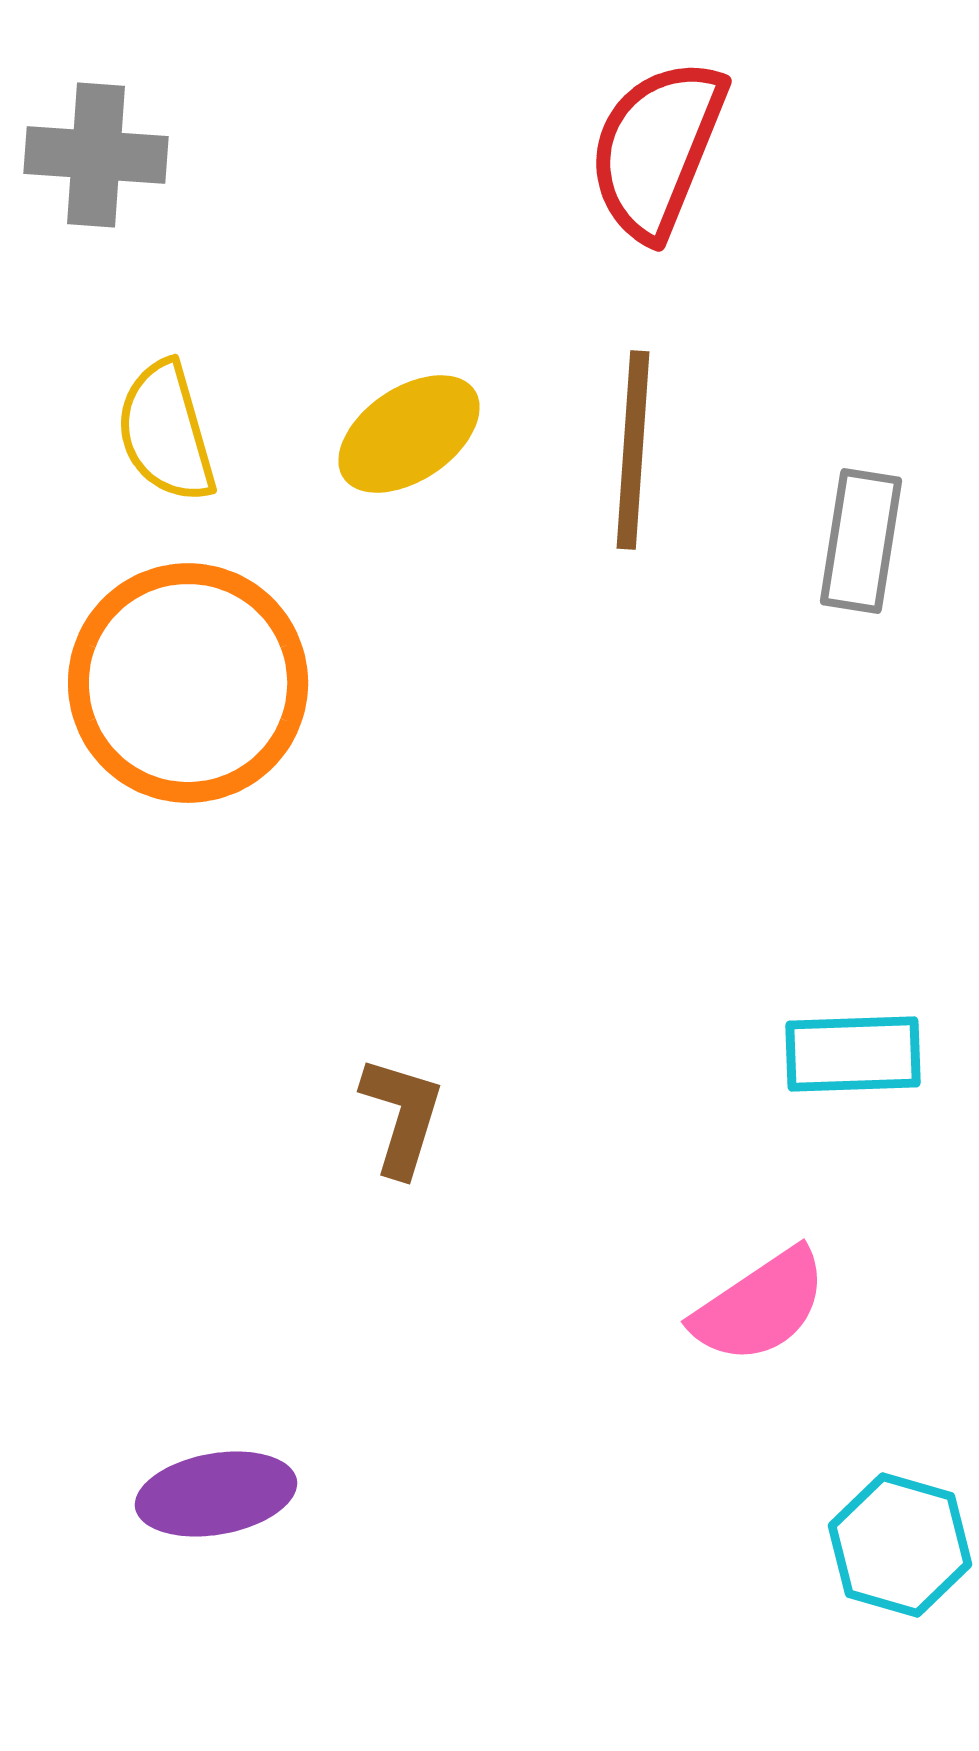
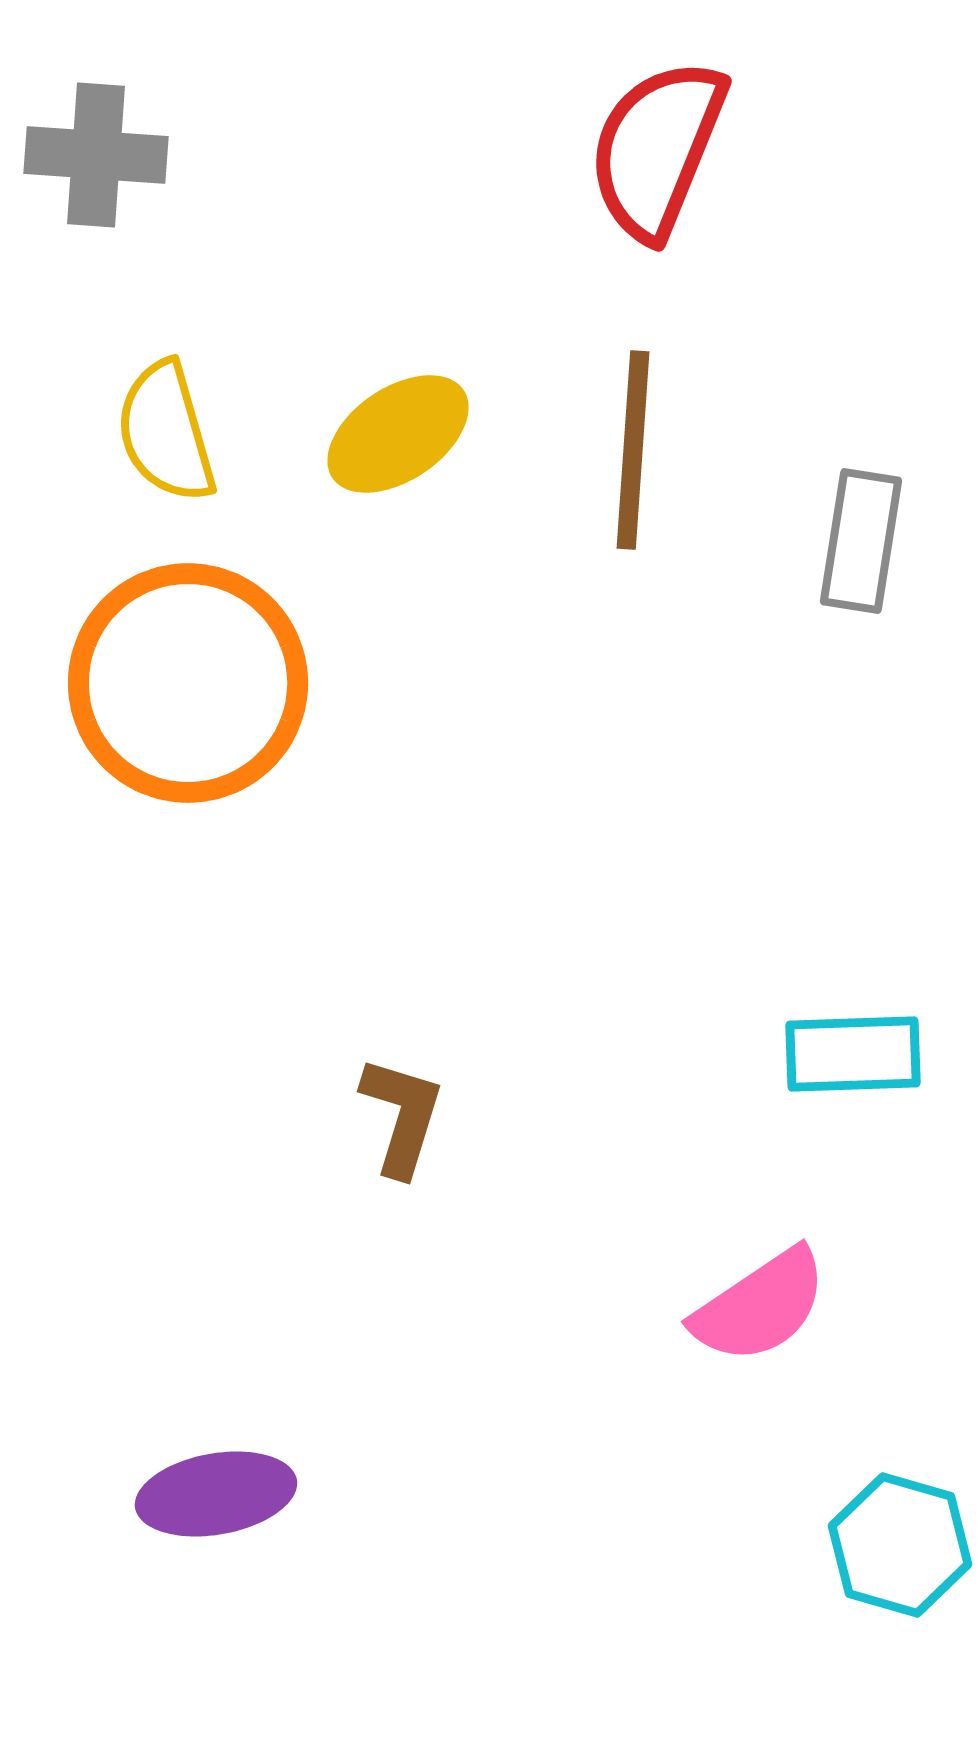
yellow ellipse: moved 11 px left
